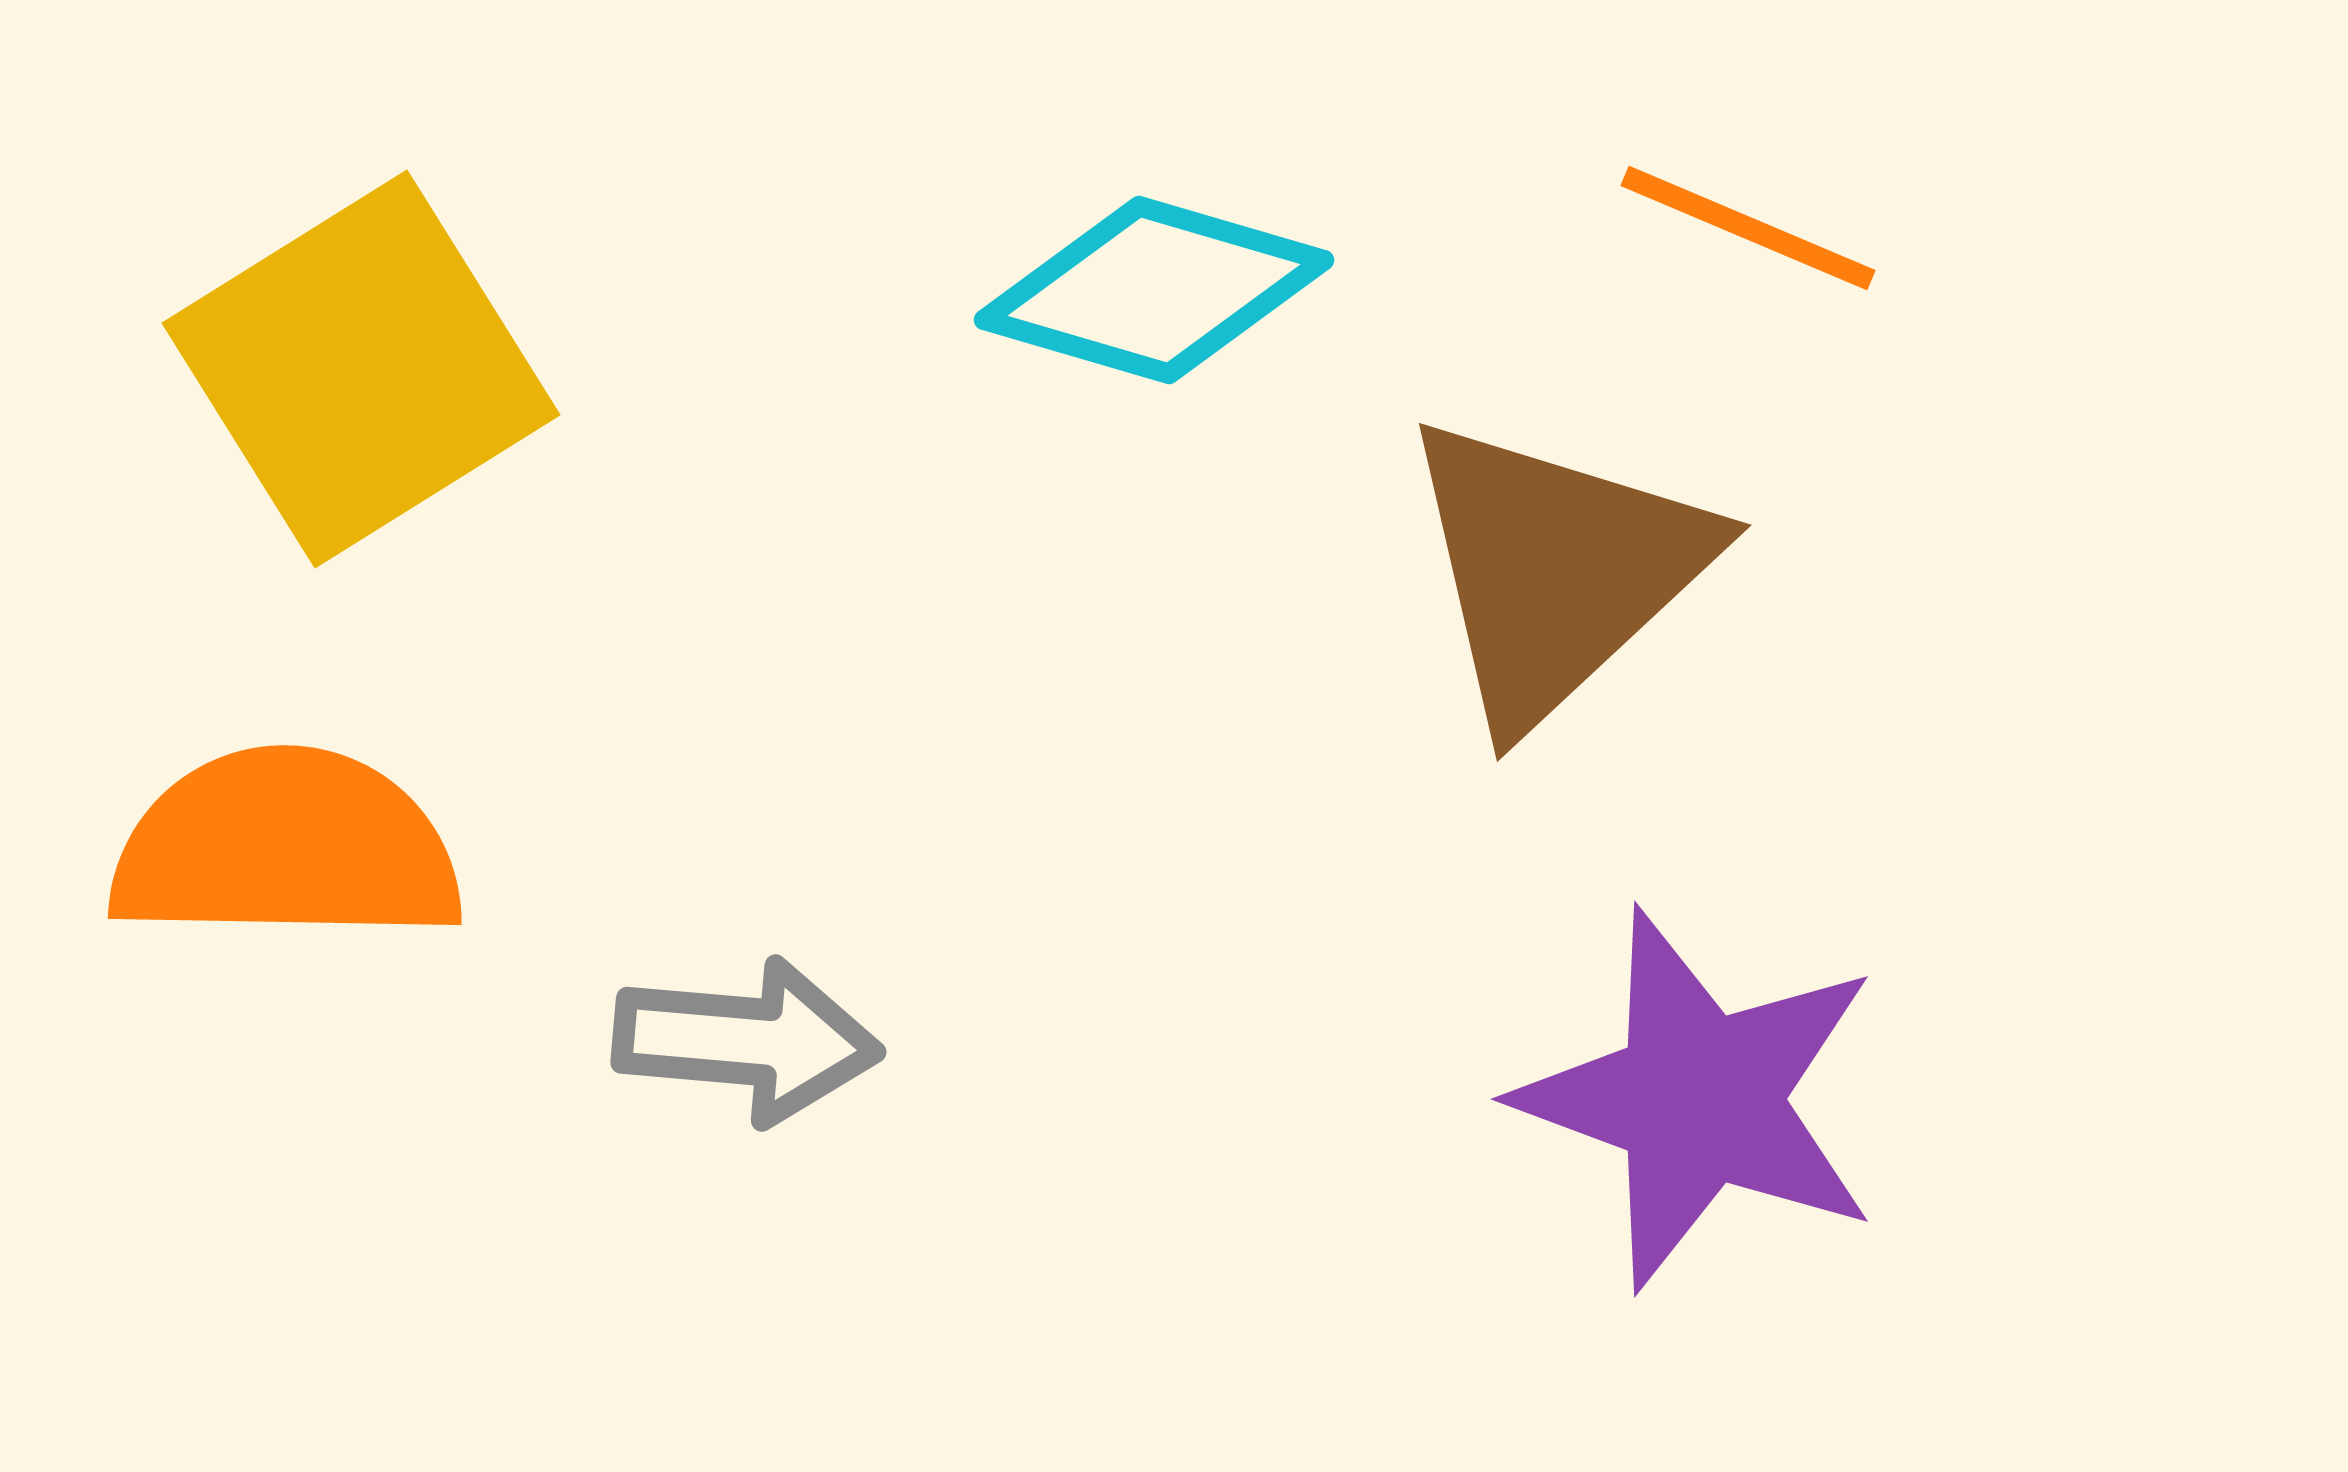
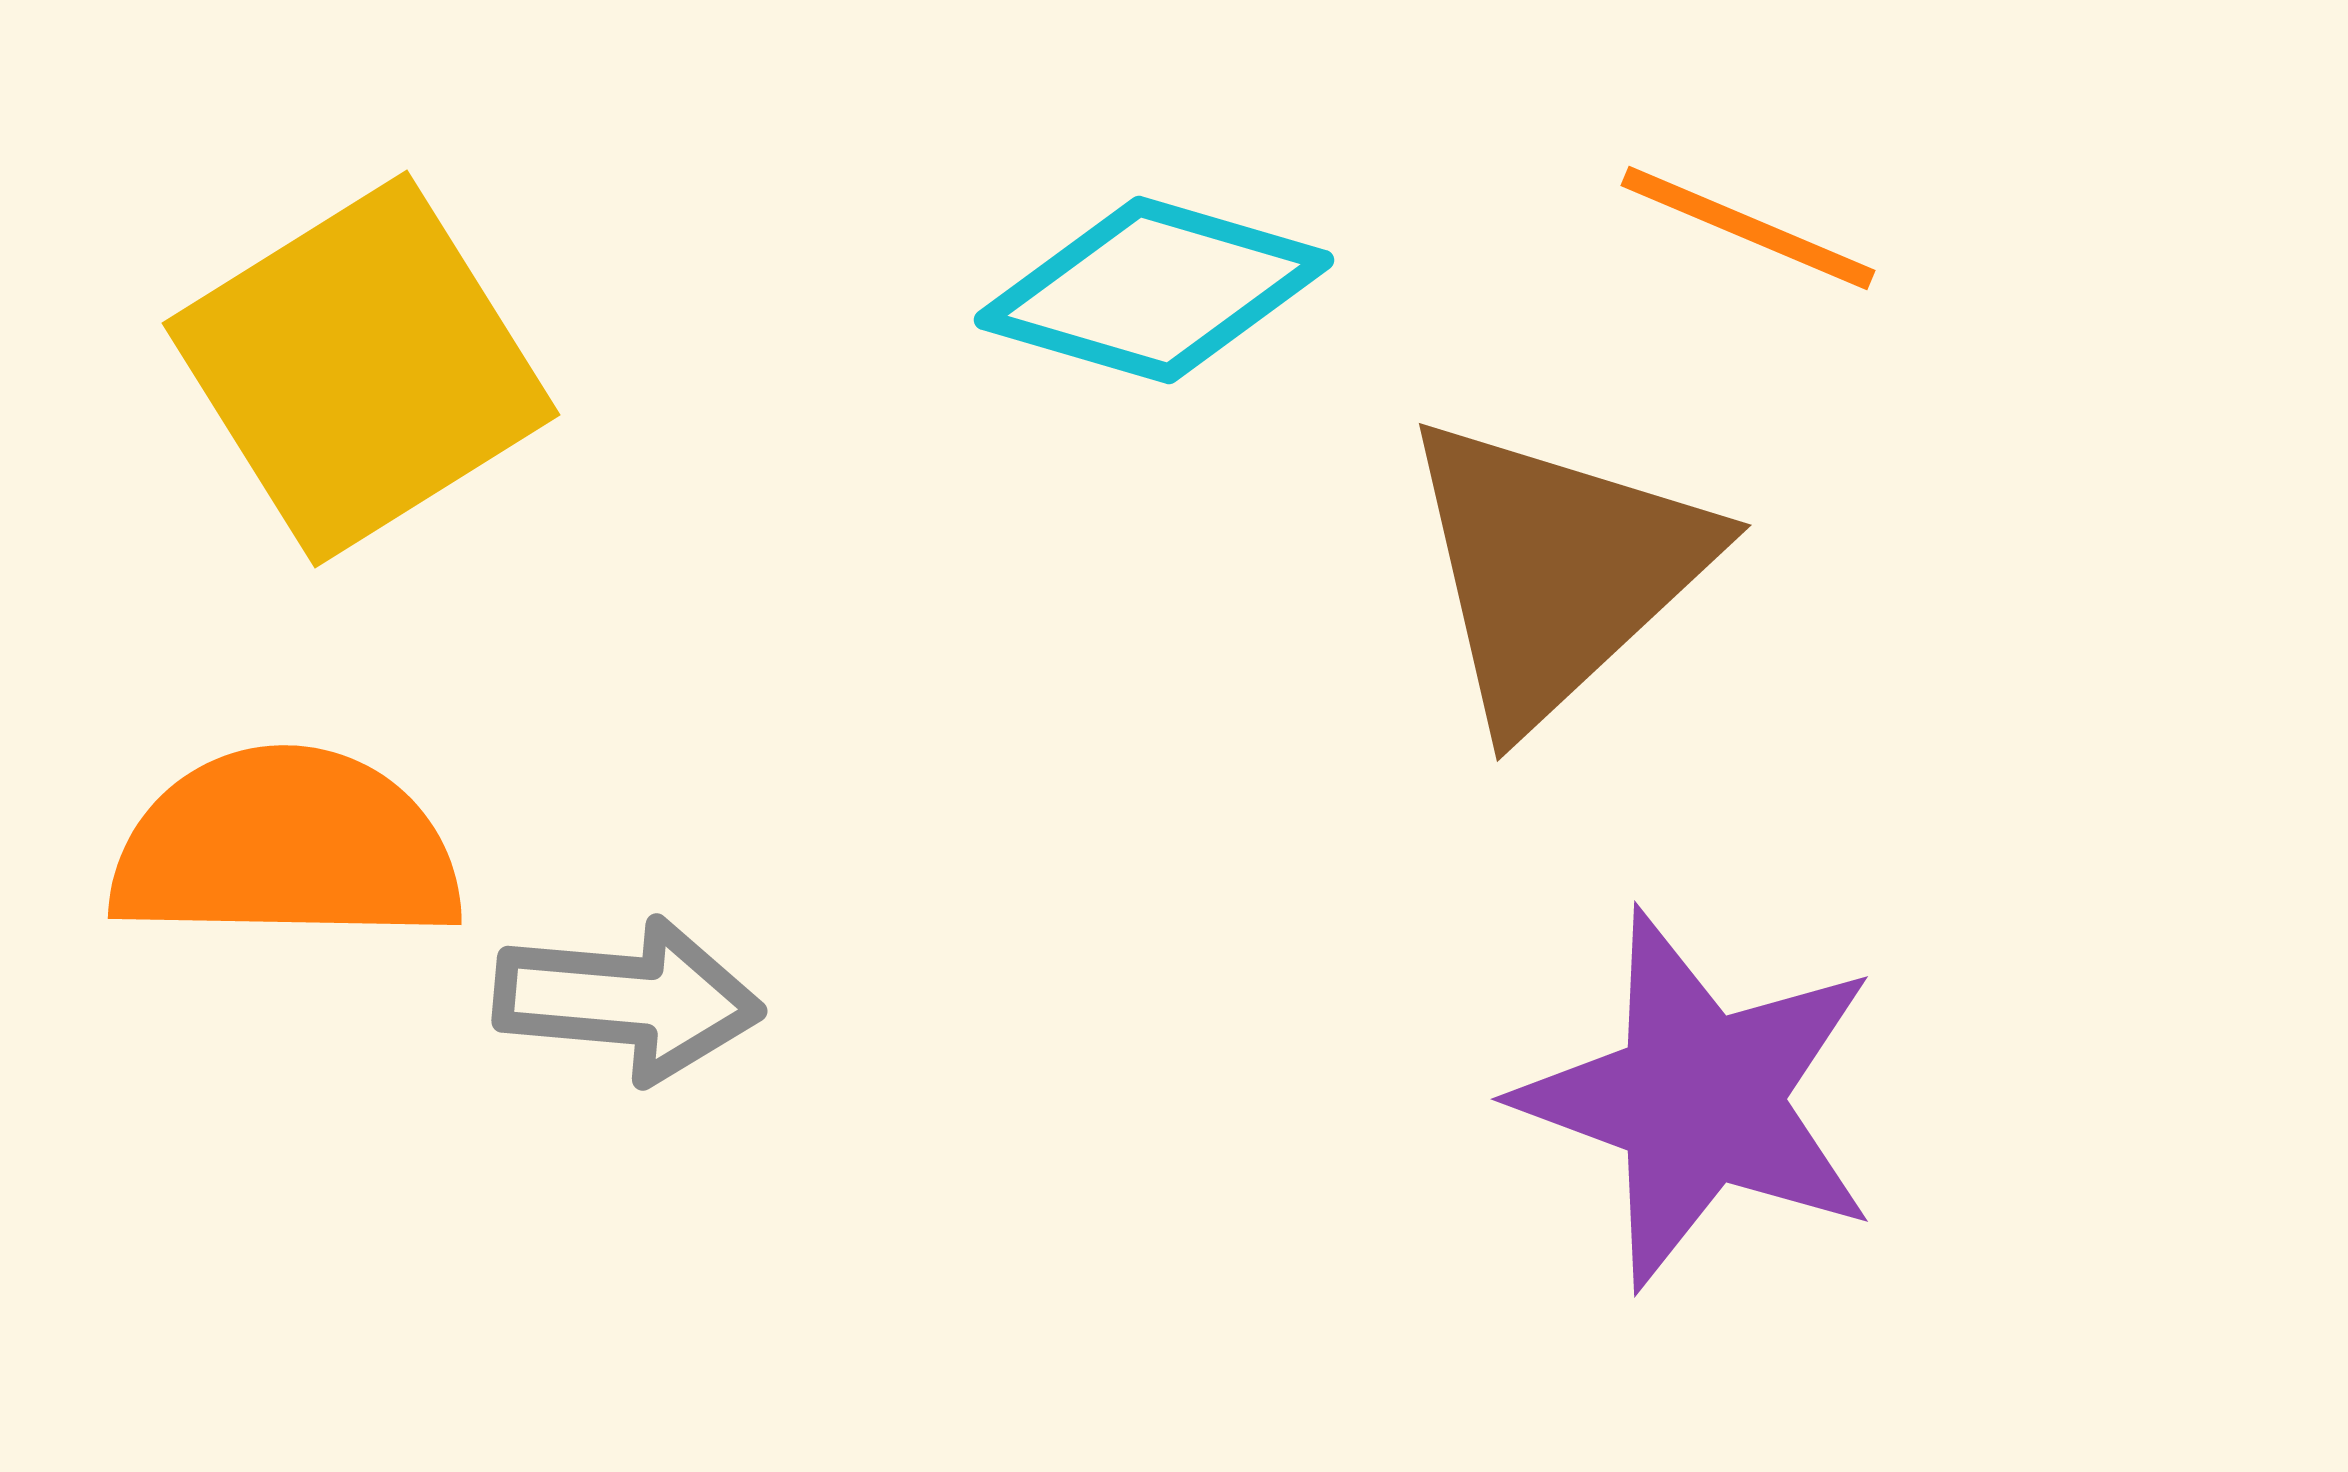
gray arrow: moved 119 px left, 41 px up
